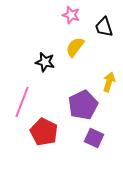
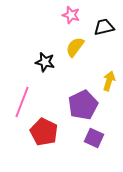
black trapezoid: rotated 95 degrees clockwise
yellow arrow: moved 1 px up
